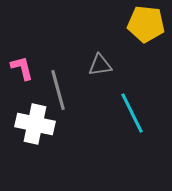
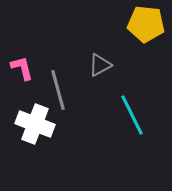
gray triangle: rotated 20 degrees counterclockwise
cyan line: moved 2 px down
white cross: rotated 9 degrees clockwise
